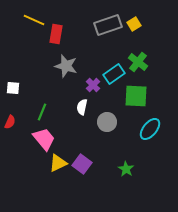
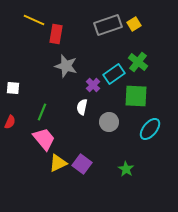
gray circle: moved 2 px right
